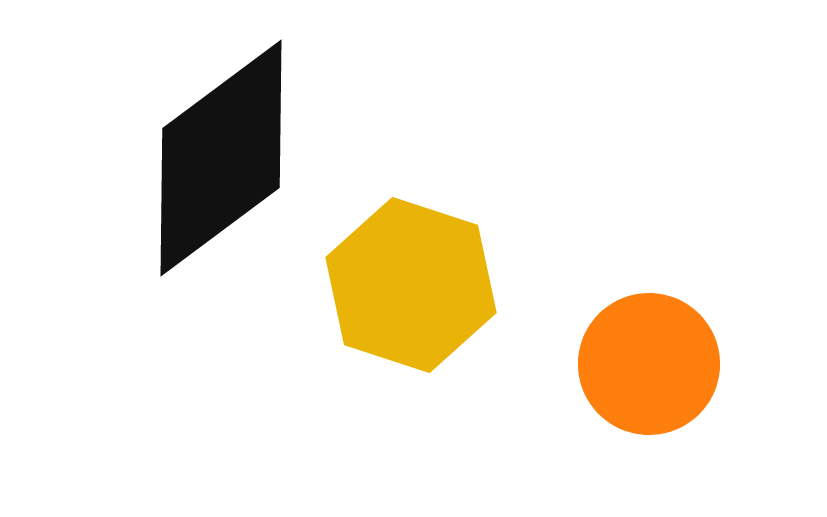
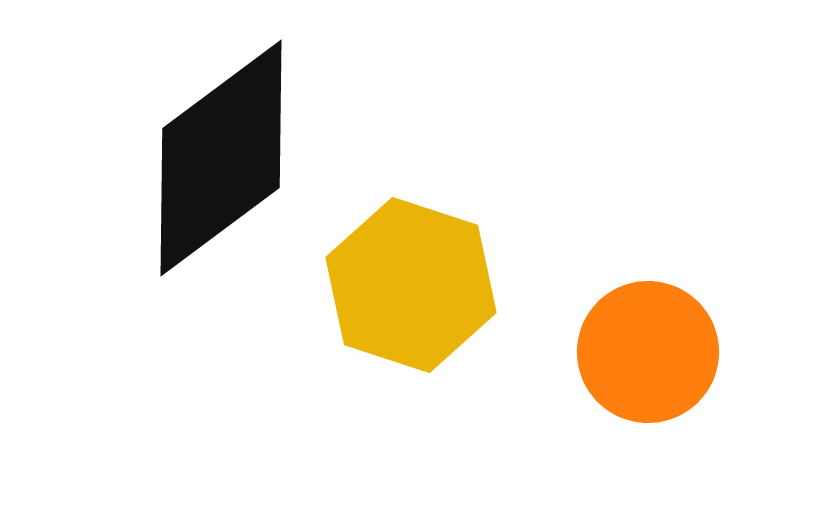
orange circle: moved 1 px left, 12 px up
